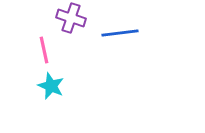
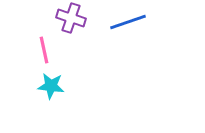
blue line: moved 8 px right, 11 px up; rotated 12 degrees counterclockwise
cyan star: rotated 16 degrees counterclockwise
